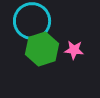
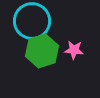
green hexagon: moved 2 px down
